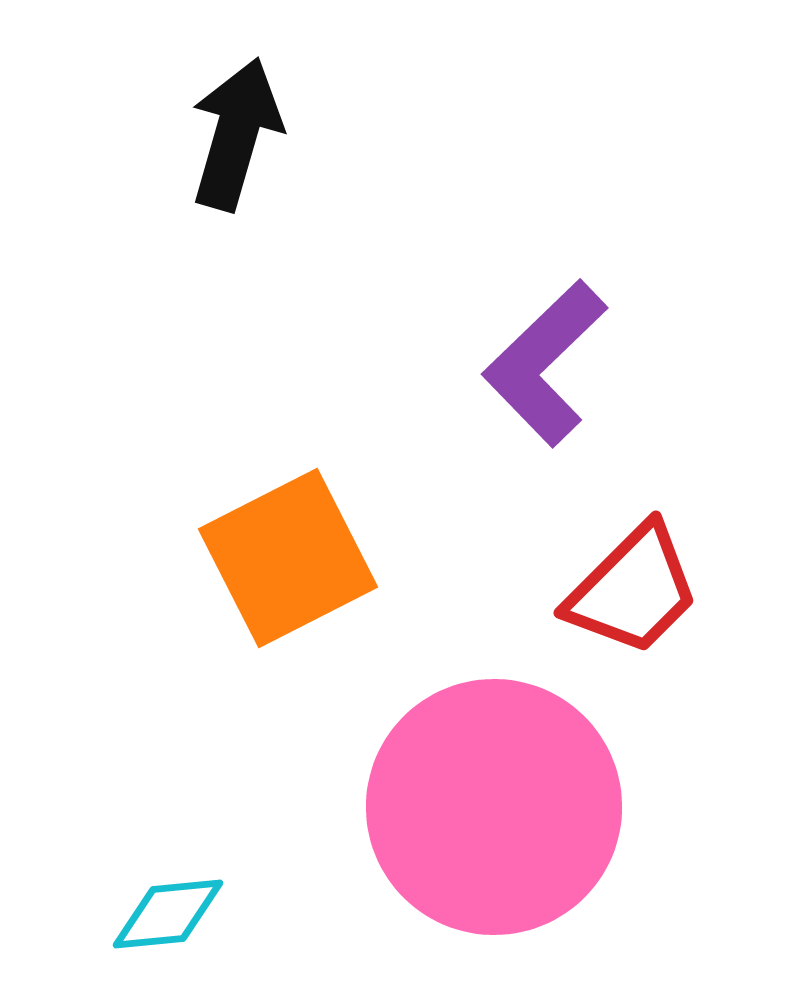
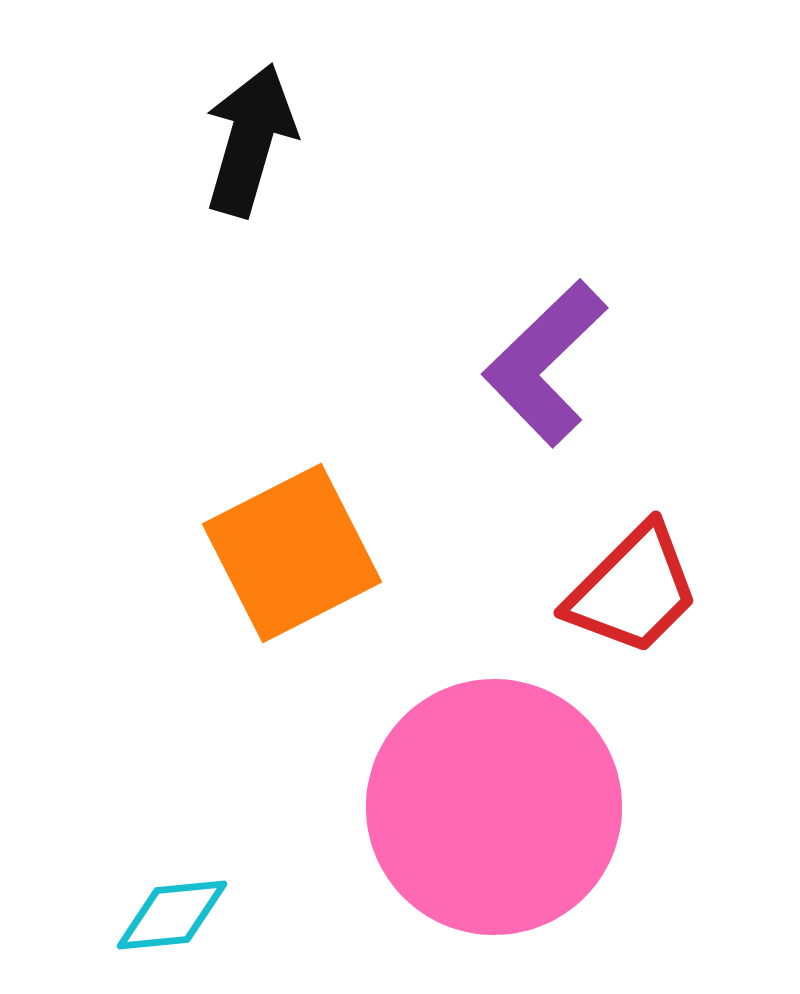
black arrow: moved 14 px right, 6 px down
orange square: moved 4 px right, 5 px up
cyan diamond: moved 4 px right, 1 px down
